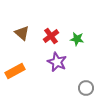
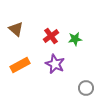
brown triangle: moved 6 px left, 4 px up
green star: moved 2 px left; rotated 16 degrees counterclockwise
purple star: moved 2 px left, 2 px down
orange rectangle: moved 5 px right, 6 px up
